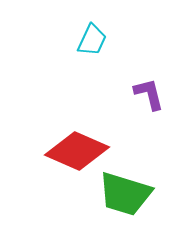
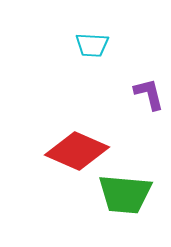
cyan trapezoid: moved 5 px down; rotated 68 degrees clockwise
green trapezoid: rotated 12 degrees counterclockwise
